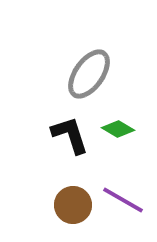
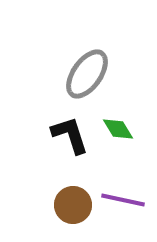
gray ellipse: moved 2 px left
green diamond: rotated 28 degrees clockwise
purple line: rotated 18 degrees counterclockwise
